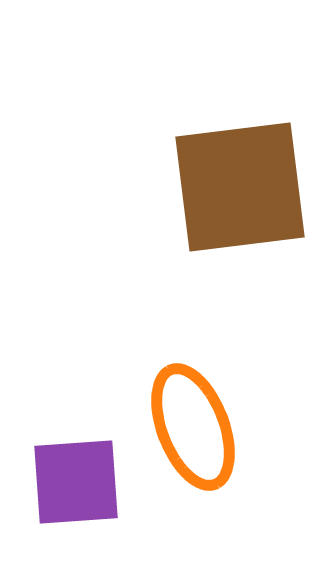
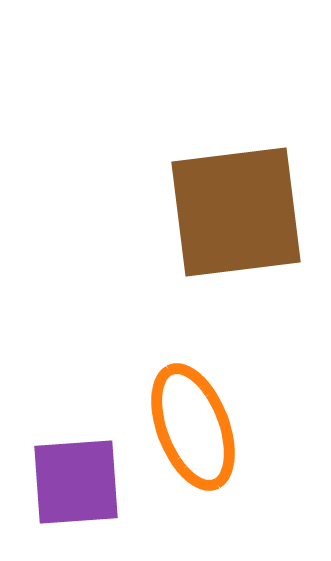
brown square: moved 4 px left, 25 px down
